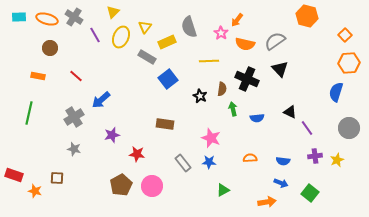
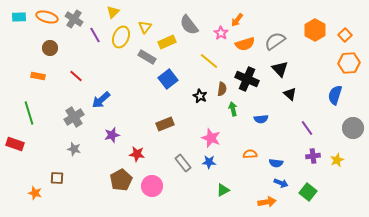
orange hexagon at (307, 16): moved 8 px right, 14 px down; rotated 15 degrees clockwise
gray cross at (74, 17): moved 2 px down
orange ellipse at (47, 19): moved 2 px up
gray semicircle at (189, 27): moved 2 px up; rotated 20 degrees counterclockwise
orange semicircle at (245, 44): rotated 30 degrees counterclockwise
yellow line at (209, 61): rotated 42 degrees clockwise
blue semicircle at (336, 92): moved 1 px left, 3 px down
black triangle at (290, 112): moved 18 px up; rotated 16 degrees clockwise
green line at (29, 113): rotated 30 degrees counterclockwise
blue semicircle at (257, 118): moved 4 px right, 1 px down
brown rectangle at (165, 124): rotated 30 degrees counterclockwise
gray circle at (349, 128): moved 4 px right
purple cross at (315, 156): moved 2 px left
orange semicircle at (250, 158): moved 4 px up
blue semicircle at (283, 161): moved 7 px left, 2 px down
red rectangle at (14, 175): moved 1 px right, 31 px up
brown pentagon at (121, 185): moved 5 px up
orange star at (35, 191): moved 2 px down
green square at (310, 193): moved 2 px left, 1 px up
